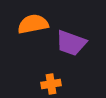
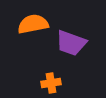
orange cross: moved 1 px up
